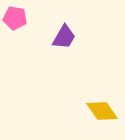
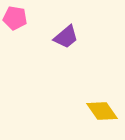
purple trapezoid: moved 2 px right; rotated 20 degrees clockwise
